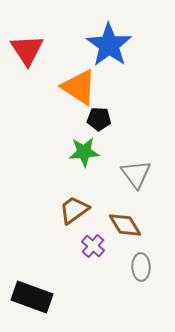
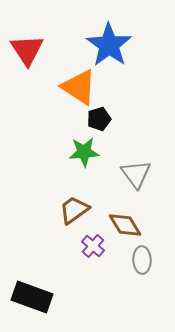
black pentagon: rotated 20 degrees counterclockwise
gray ellipse: moved 1 px right, 7 px up
